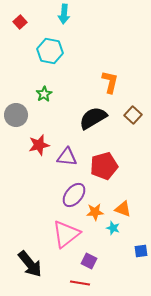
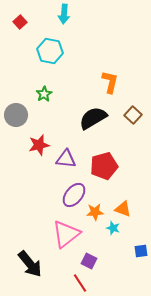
purple triangle: moved 1 px left, 2 px down
red line: rotated 48 degrees clockwise
